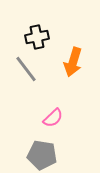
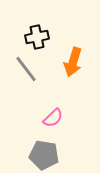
gray pentagon: moved 2 px right
